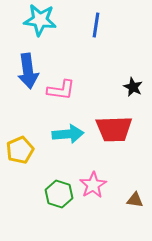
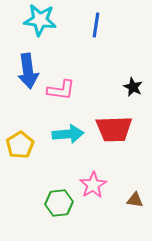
yellow pentagon: moved 5 px up; rotated 8 degrees counterclockwise
green hexagon: moved 9 px down; rotated 24 degrees counterclockwise
